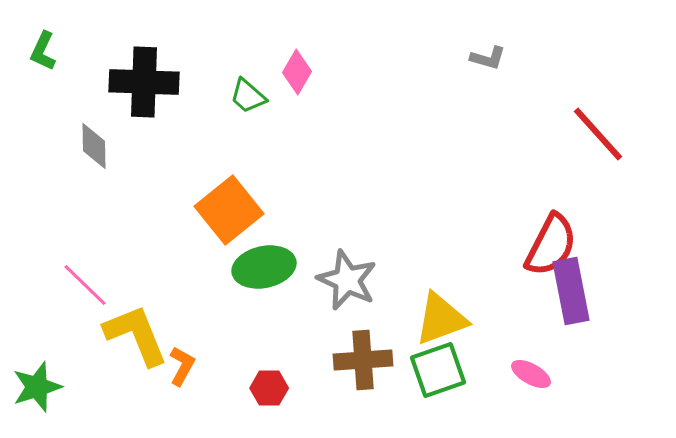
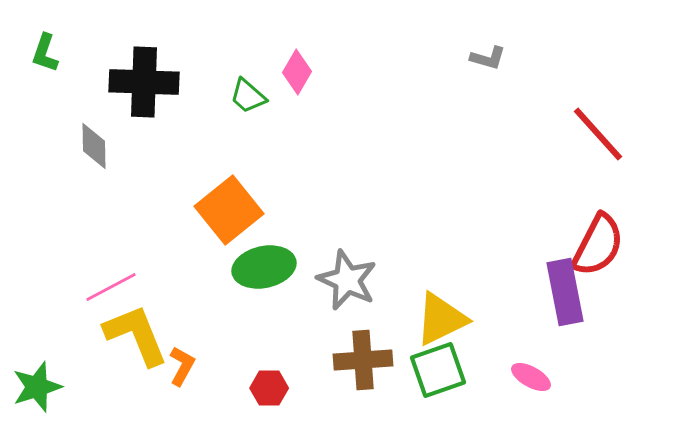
green L-shape: moved 2 px right, 2 px down; rotated 6 degrees counterclockwise
red semicircle: moved 47 px right
pink line: moved 26 px right, 2 px down; rotated 72 degrees counterclockwise
purple rectangle: moved 6 px left, 1 px down
yellow triangle: rotated 6 degrees counterclockwise
pink ellipse: moved 3 px down
